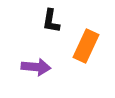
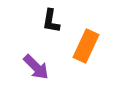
purple arrow: rotated 40 degrees clockwise
